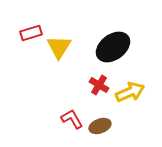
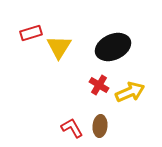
black ellipse: rotated 12 degrees clockwise
red L-shape: moved 9 px down
brown ellipse: rotated 65 degrees counterclockwise
